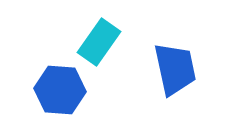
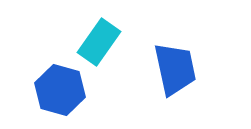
blue hexagon: rotated 12 degrees clockwise
